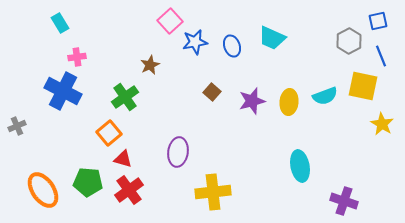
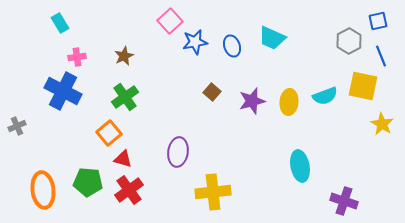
brown star: moved 26 px left, 9 px up
orange ellipse: rotated 27 degrees clockwise
